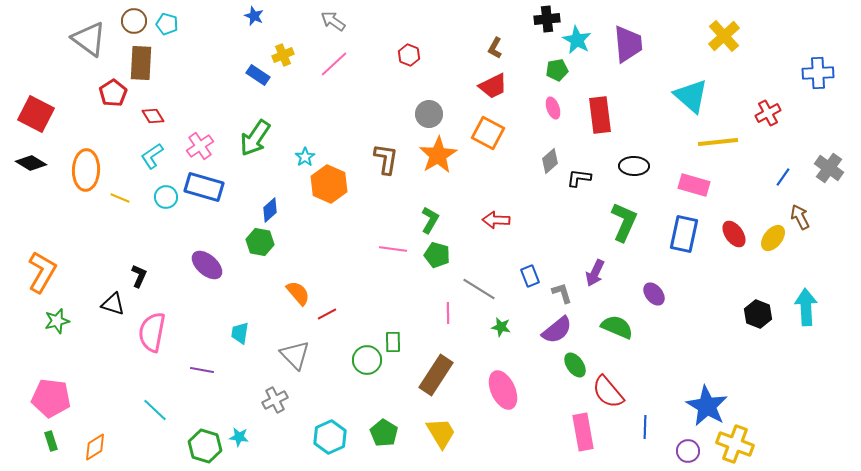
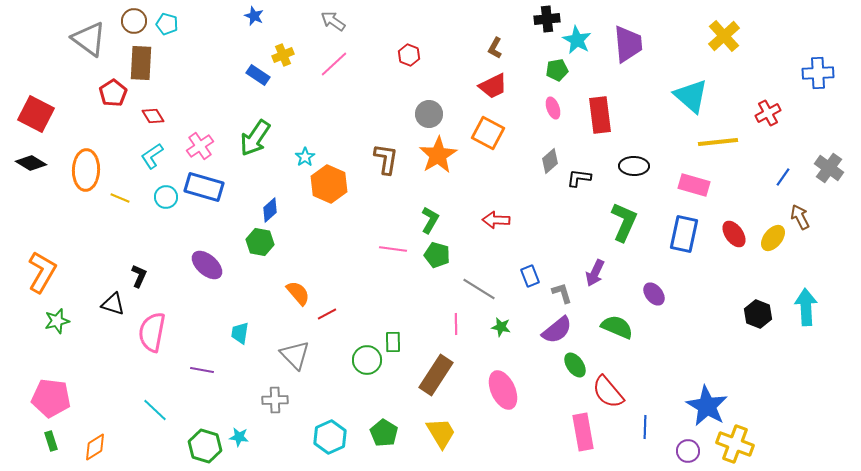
pink line at (448, 313): moved 8 px right, 11 px down
gray cross at (275, 400): rotated 25 degrees clockwise
